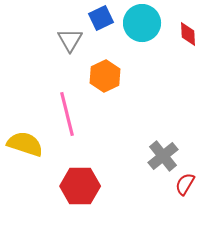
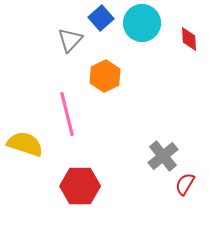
blue square: rotated 15 degrees counterclockwise
red diamond: moved 1 px right, 5 px down
gray triangle: rotated 12 degrees clockwise
